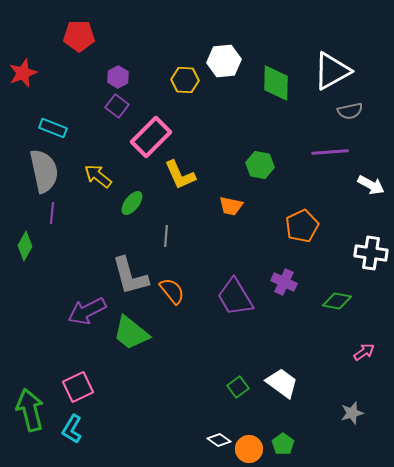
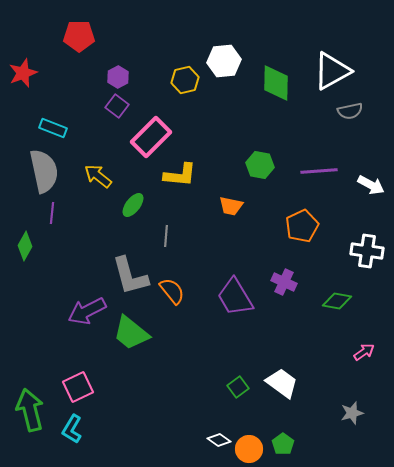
yellow hexagon at (185, 80): rotated 16 degrees counterclockwise
purple line at (330, 152): moved 11 px left, 19 px down
yellow L-shape at (180, 175): rotated 60 degrees counterclockwise
green ellipse at (132, 203): moved 1 px right, 2 px down
white cross at (371, 253): moved 4 px left, 2 px up
